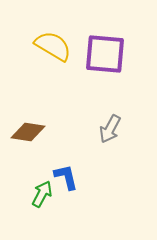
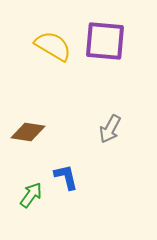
purple square: moved 13 px up
green arrow: moved 11 px left, 1 px down; rotated 8 degrees clockwise
